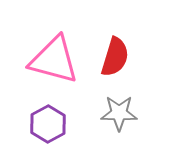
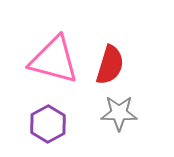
red semicircle: moved 5 px left, 8 px down
